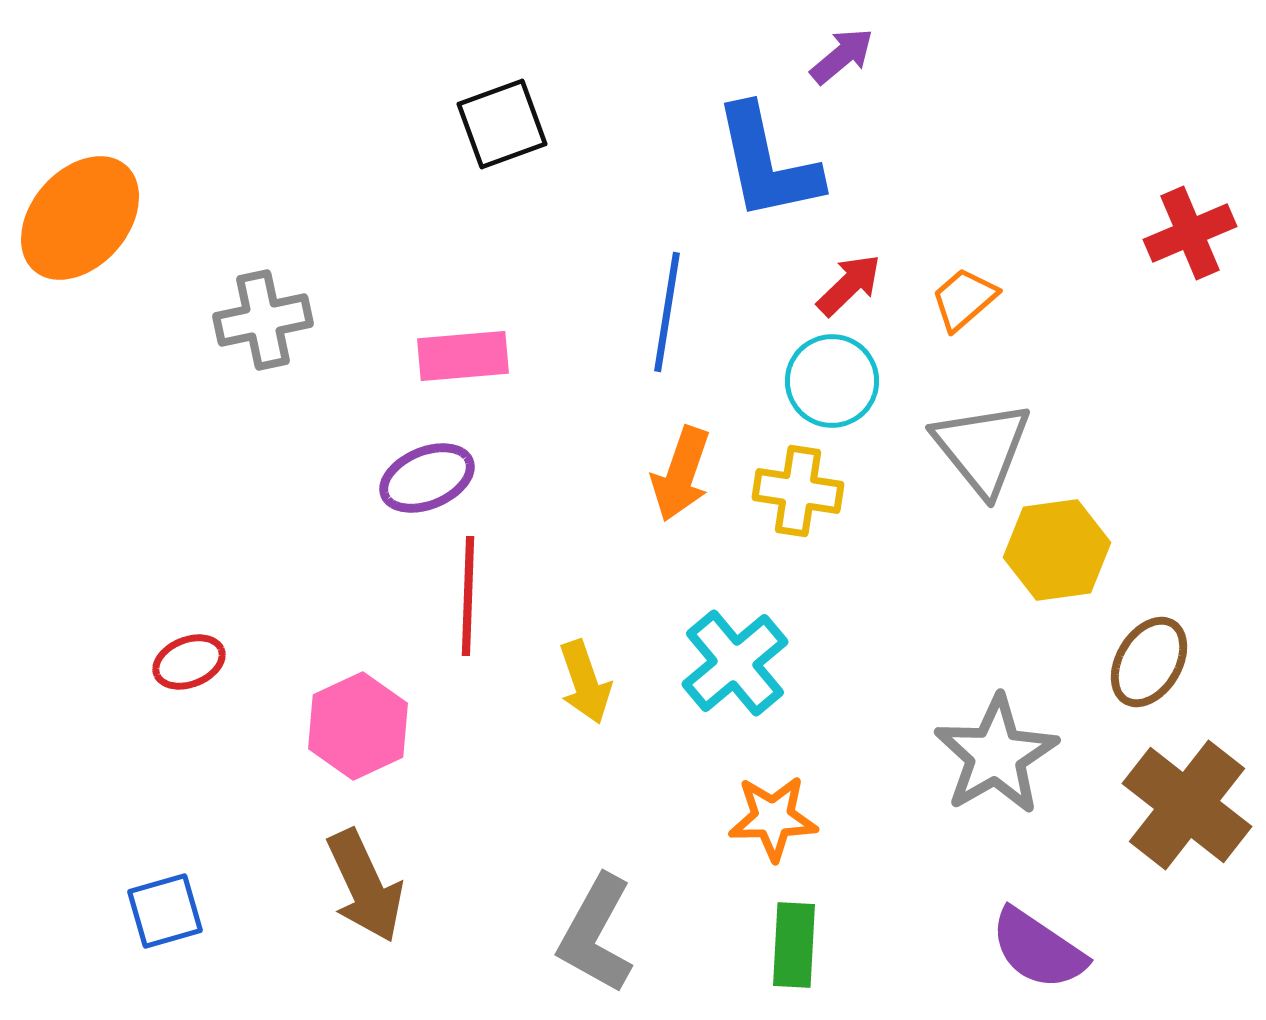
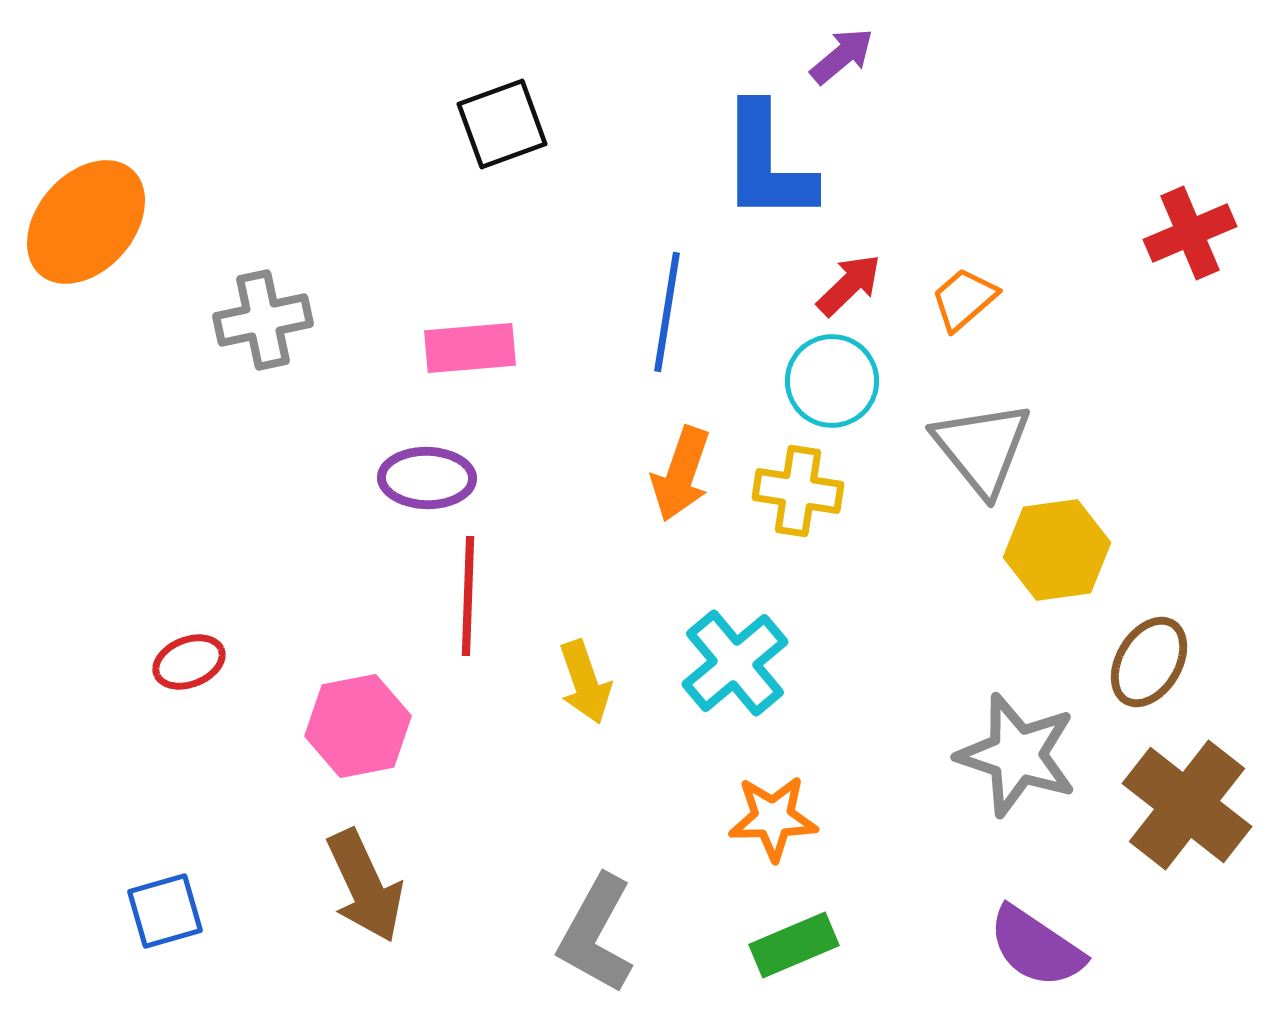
blue L-shape: rotated 12 degrees clockwise
orange ellipse: moved 6 px right, 4 px down
pink rectangle: moved 7 px right, 8 px up
purple ellipse: rotated 24 degrees clockwise
pink hexagon: rotated 14 degrees clockwise
gray star: moved 21 px right; rotated 24 degrees counterclockwise
green rectangle: rotated 64 degrees clockwise
purple semicircle: moved 2 px left, 2 px up
